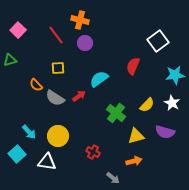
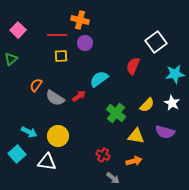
red line: moved 1 px right; rotated 54 degrees counterclockwise
white square: moved 2 px left, 1 px down
green triangle: moved 1 px right, 1 px up; rotated 24 degrees counterclockwise
yellow square: moved 3 px right, 12 px up
cyan star: moved 1 px up
orange semicircle: rotated 80 degrees clockwise
cyan arrow: rotated 21 degrees counterclockwise
yellow triangle: rotated 24 degrees clockwise
red cross: moved 10 px right, 3 px down
